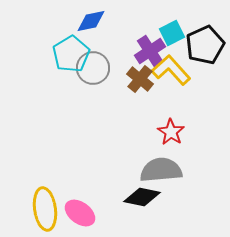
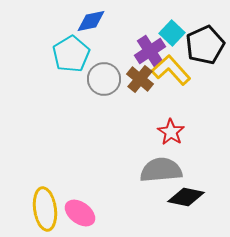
cyan square: rotated 20 degrees counterclockwise
gray circle: moved 11 px right, 11 px down
black diamond: moved 44 px right
